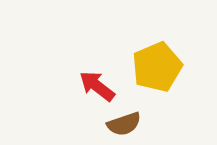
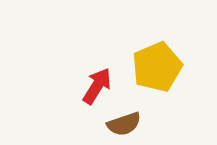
red arrow: rotated 84 degrees clockwise
